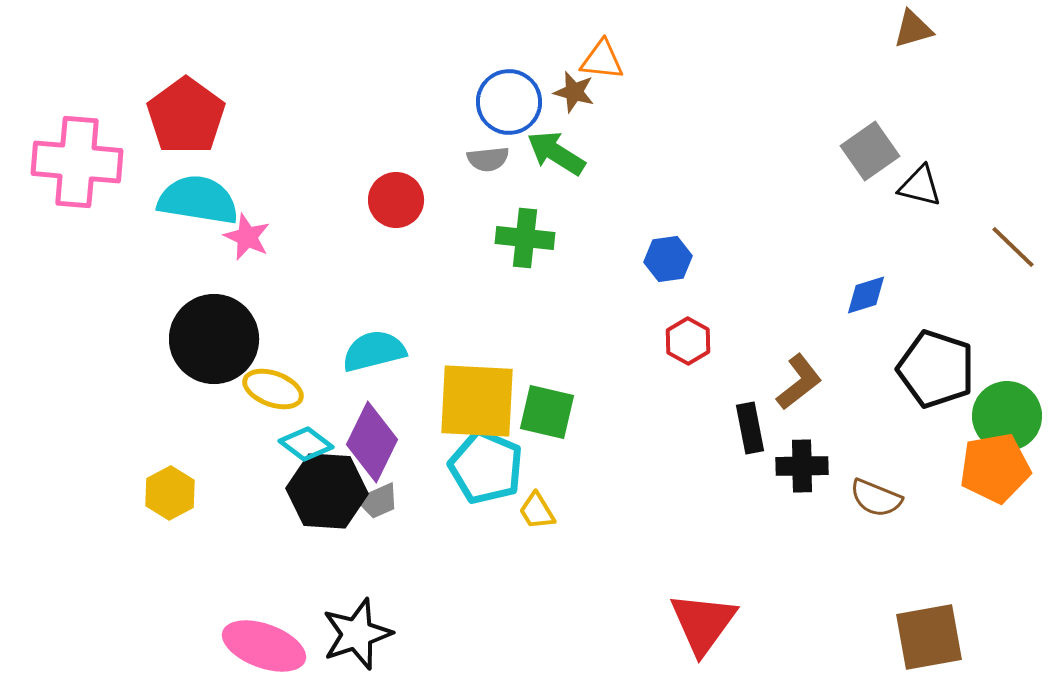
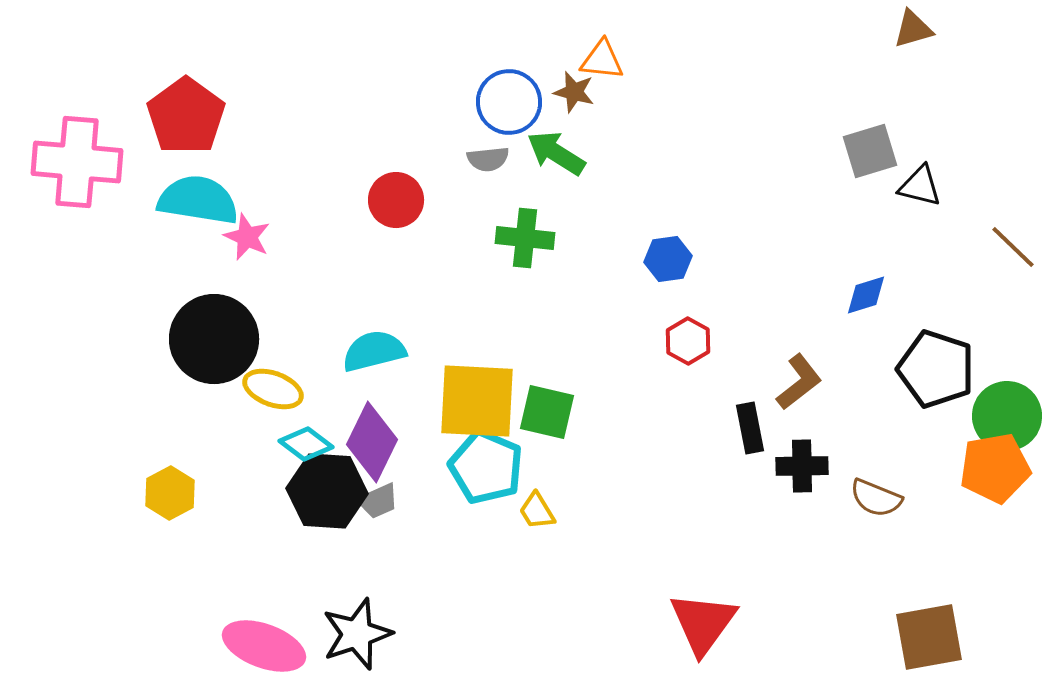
gray square at (870, 151): rotated 18 degrees clockwise
